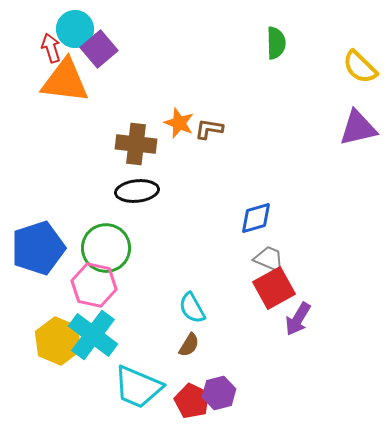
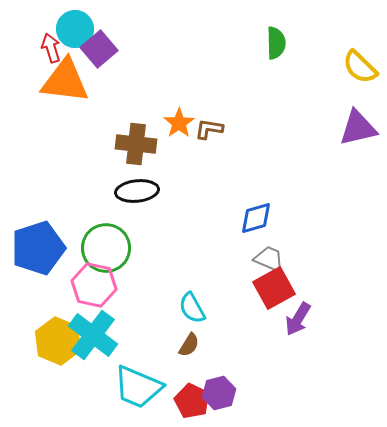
orange star: rotated 16 degrees clockwise
